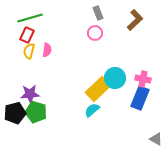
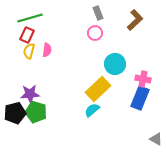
cyan circle: moved 14 px up
